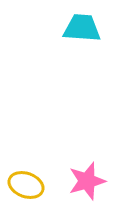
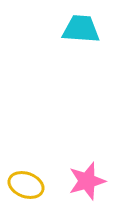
cyan trapezoid: moved 1 px left, 1 px down
